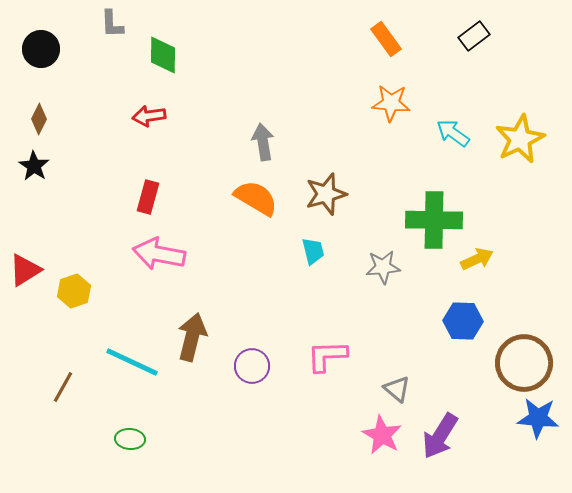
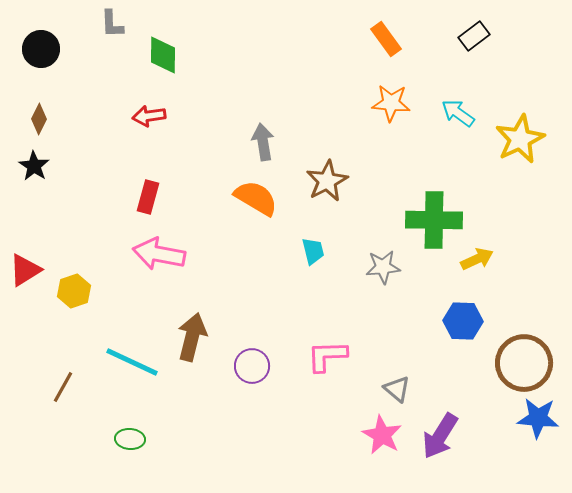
cyan arrow: moved 5 px right, 20 px up
brown star: moved 1 px right, 13 px up; rotated 12 degrees counterclockwise
